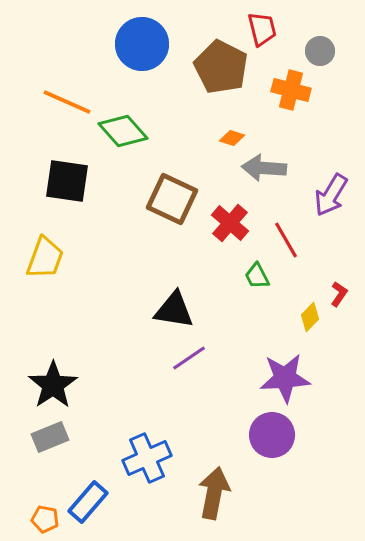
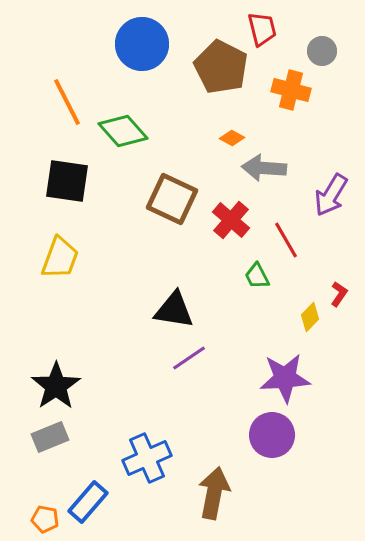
gray circle: moved 2 px right
orange line: rotated 39 degrees clockwise
orange diamond: rotated 10 degrees clockwise
red cross: moved 1 px right, 3 px up
yellow trapezoid: moved 15 px right
black star: moved 3 px right, 1 px down
